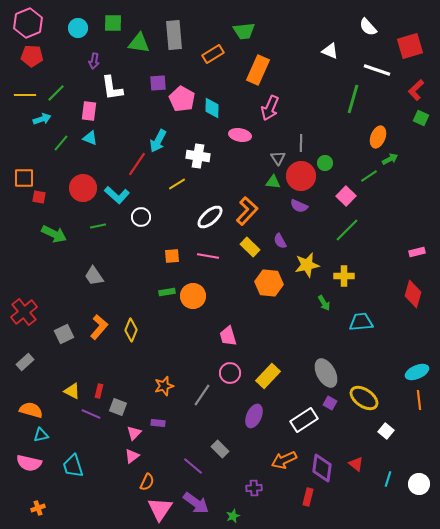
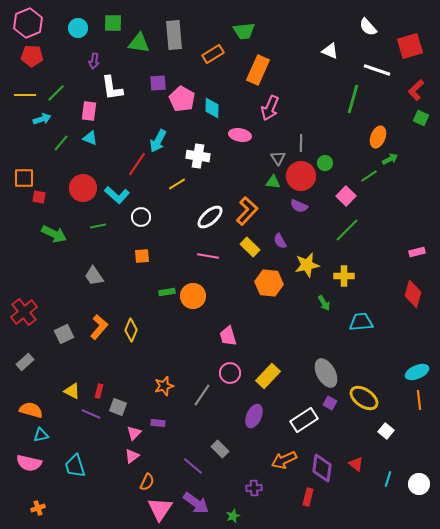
orange square at (172, 256): moved 30 px left
cyan trapezoid at (73, 466): moved 2 px right
